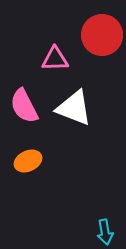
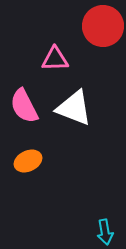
red circle: moved 1 px right, 9 px up
